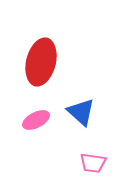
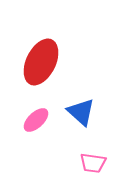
red ellipse: rotated 12 degrees clockwise
pink ellipse: rotated 16 degrees counterclockwise
